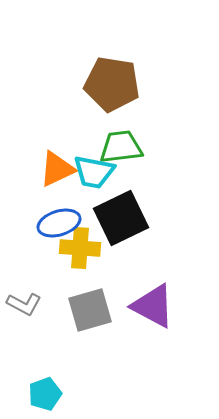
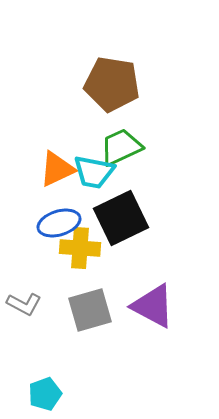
green trapezoid: rotated 18 degrees counterclockwise
